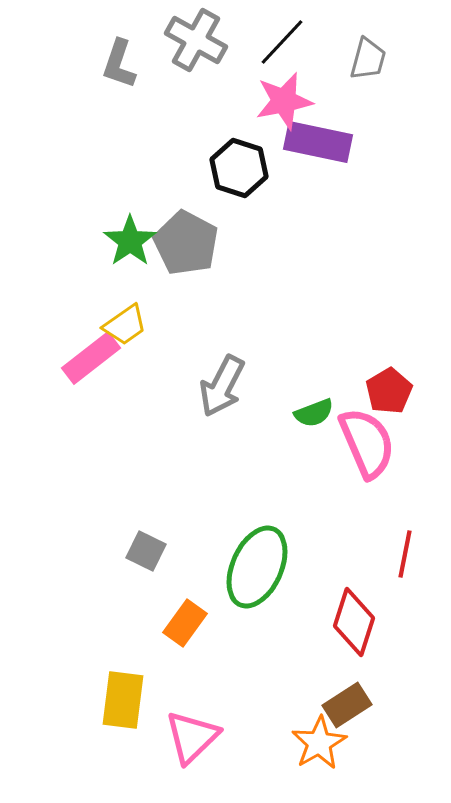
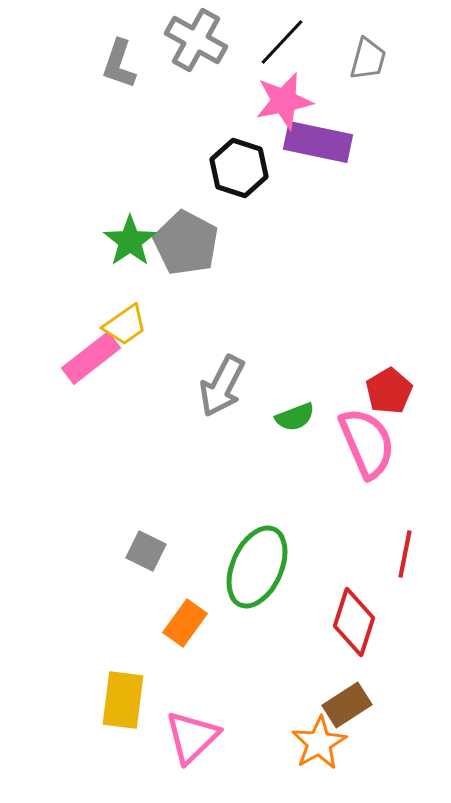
green semicircle: moved 19 px left, 4 px down
